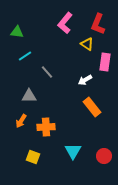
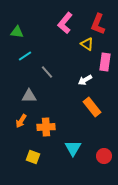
cyan triangle: moved 3 px up
